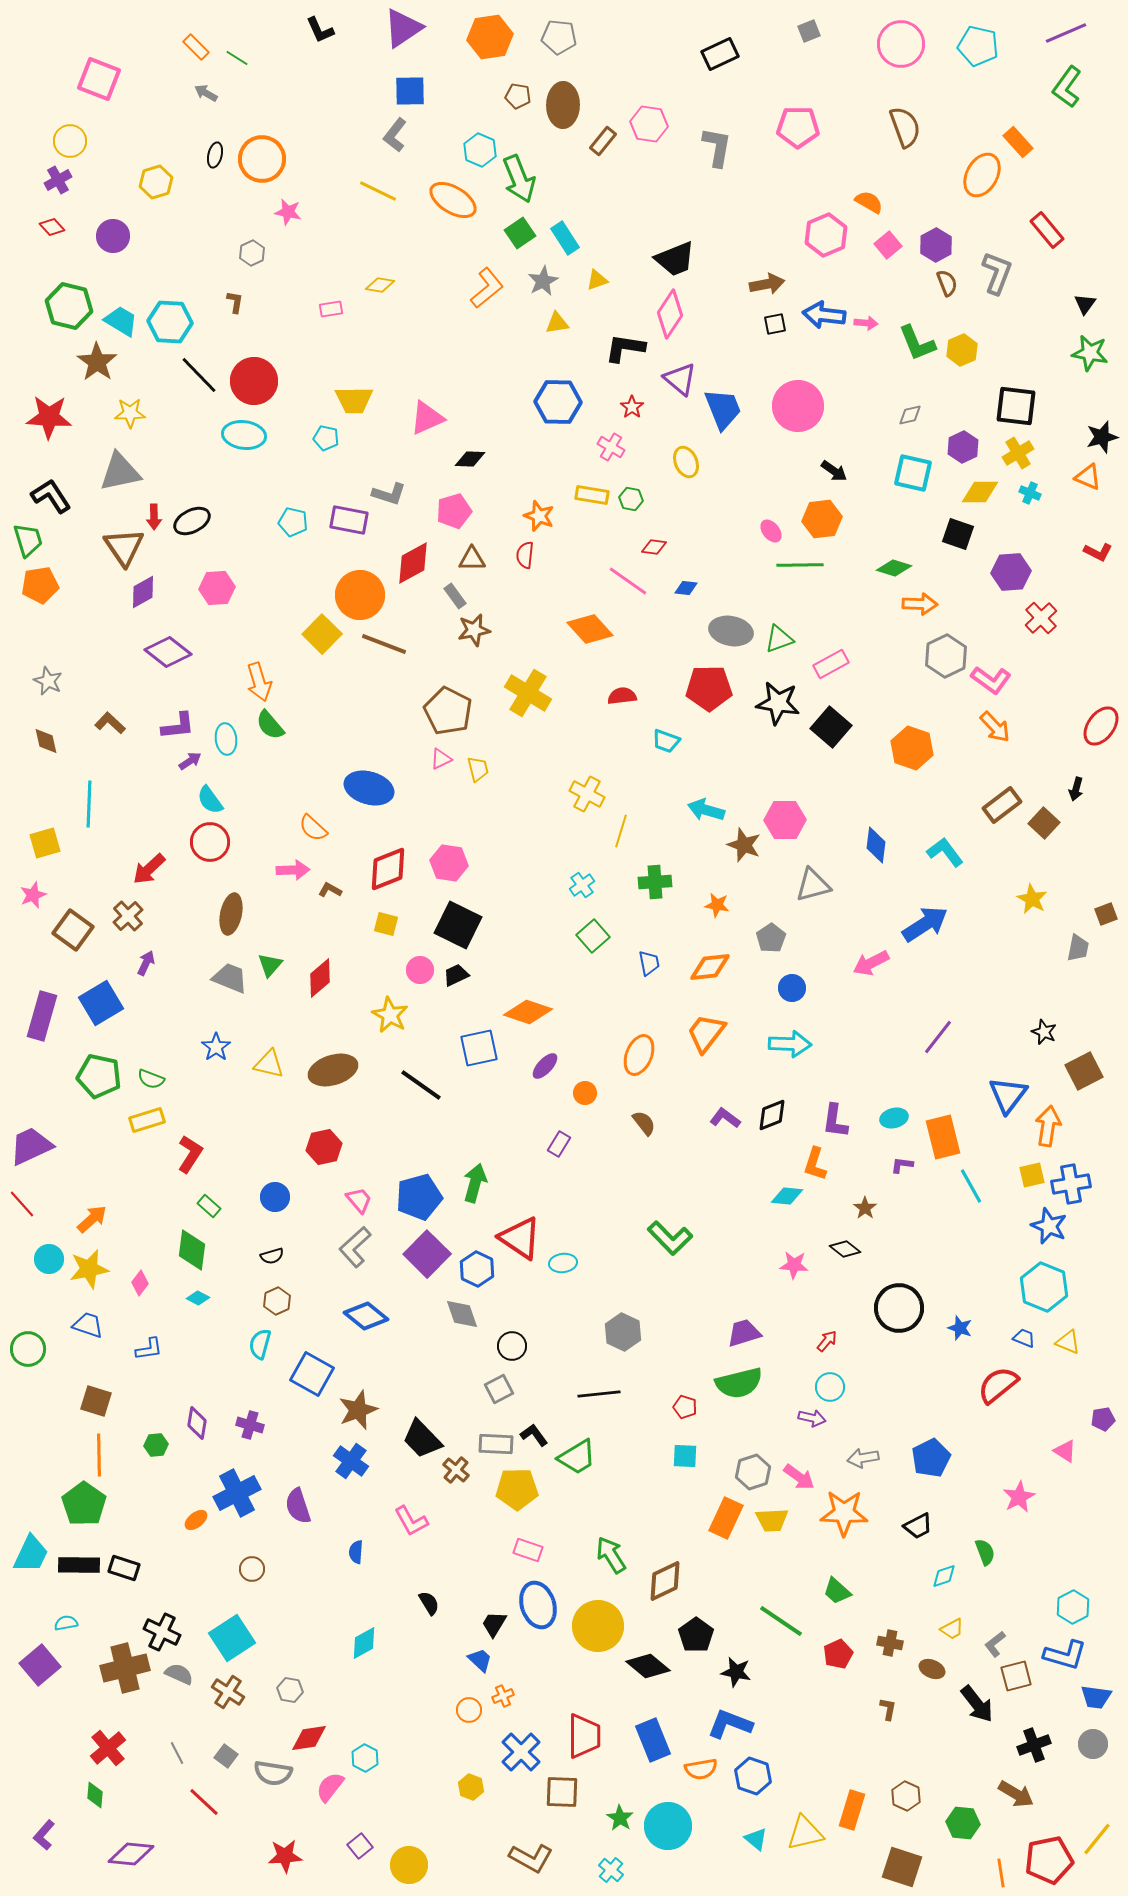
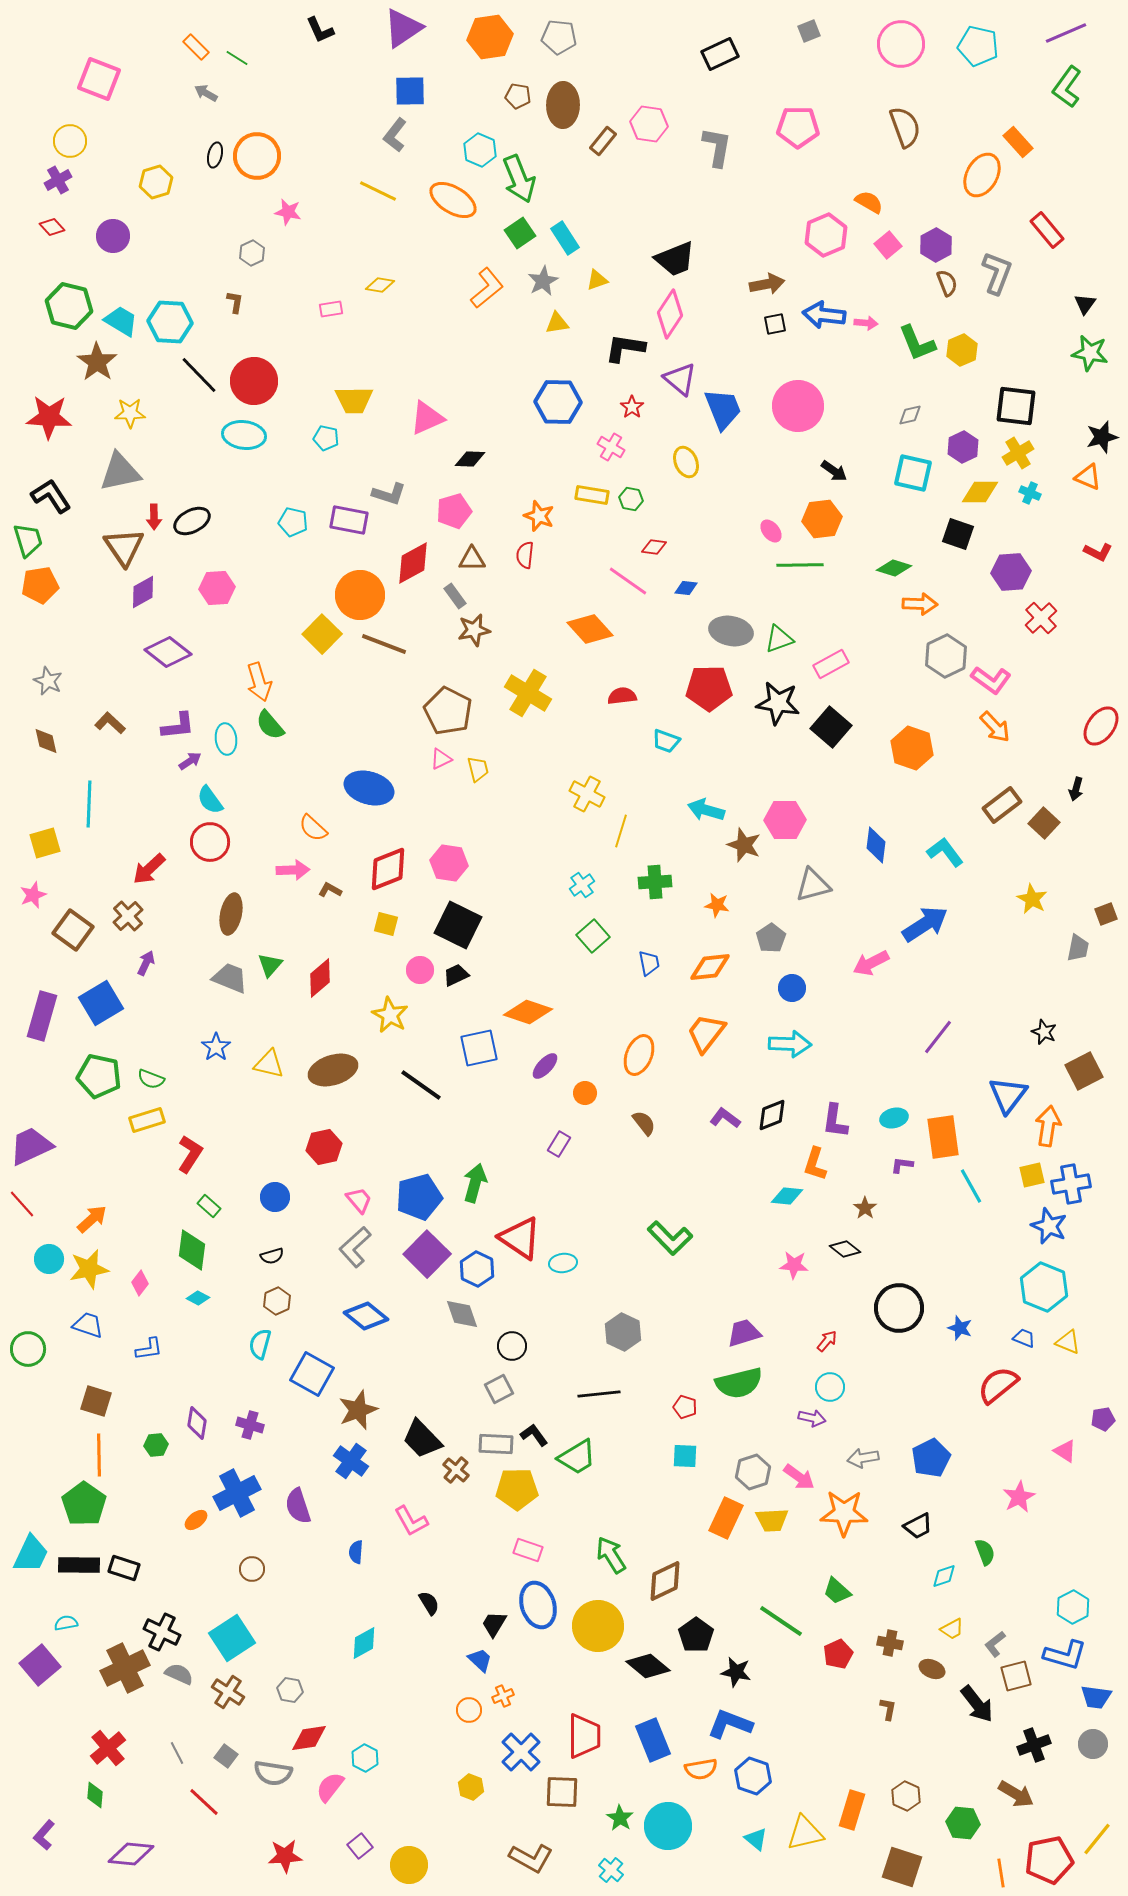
orange circle at (262, 159): moved 5 px left, 3 px up
orange rectangle at (943, 1137): rotated 6 degrees clockwise
brown cross at (125, 1668): rotated 12 degrees counterclockwise
